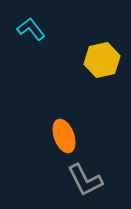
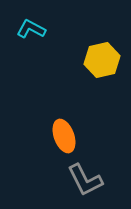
cyan L-shape: rotated 24 degrees counterclockwise
